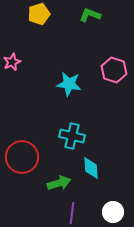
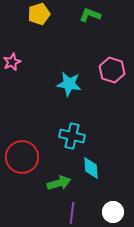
pink hexagon: moved 2 px left
